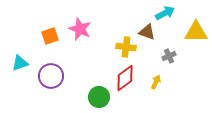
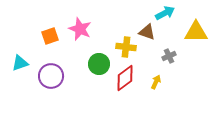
green circle: moved 33 px up
